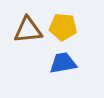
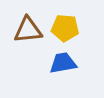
yellow pentagon: moved 2 px right, 1 px down
